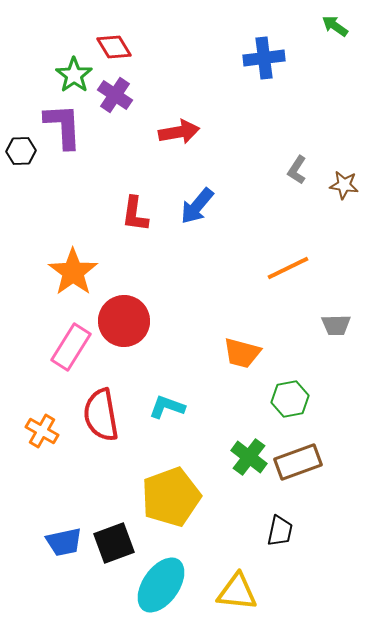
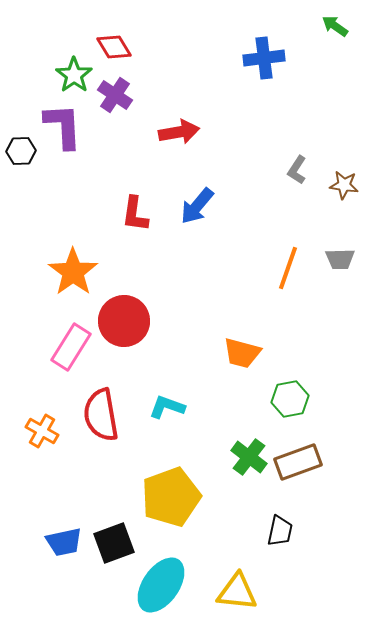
orange line: rotated 45 degrees counterclockwise
gray trapezoid: moved 4 px right, 66 px up
